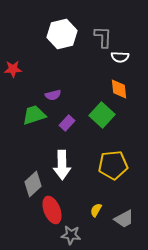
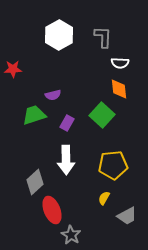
white hexagon: moved 3 px left, 1 px down; rotated 16 degrees counterclockwise
white semicircle: moved 6 px down
purple rectangle: rotated 14 degrees counterclockwise
white arrow: moved 4 px right, 5 px up
gray diamond: moved 2 px right, 2 px up
yellow semicircle: moved 8 px right, 12 px up
gray trapezoid: moved 3 px right, 3 px up
gray star: rotated 24 degrees clockwise
